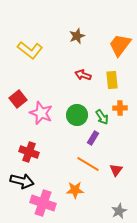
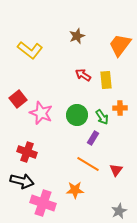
red arrow: rotated 14 degrees clockwise
yellow rectangle: moved 6 px left
red cross: moved 2 px left
